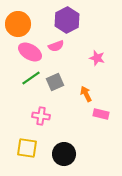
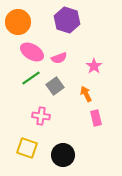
purple hexagon: rotated 15 degrees counterclockwise
orange circle: moved 2 px up
pink semicircle: moved 3 px right, 12 px down
pink ellipse: moved 2 px right
pink star: moved 3 px left, 8 px down; rotated 21 degrees clockwise
gray square: moved 4 px down; rotated 12 degrees counterclockwise
pink rectangle: moved 5 px left, 4 px down; rotated 63 degrees clockwise
yellow square: rotated 10 degrees clockwise
black circle: moved 1 px left, 1 px down
